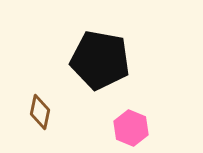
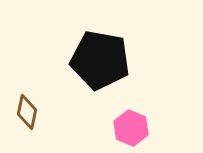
brown diamond: moved 13 px left
